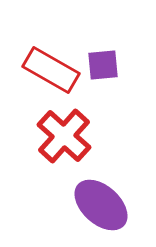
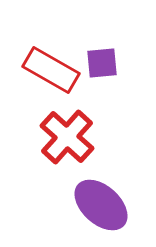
purple square: moved 1 px left, 2 px up
red cross: moved 3 px right, 1 px down
